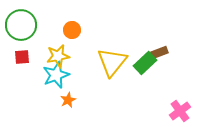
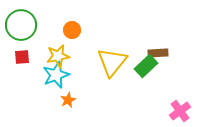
brown rectangle: rotated 18 degrees clockwise
green rectangle: moved 1 px right, 3 px down
